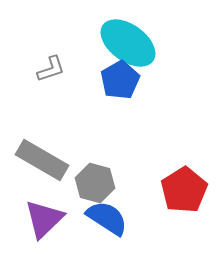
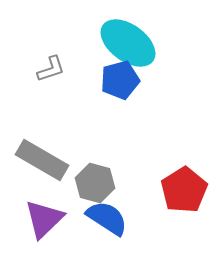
blue pentagon: rotated 15 degrees clockwise
